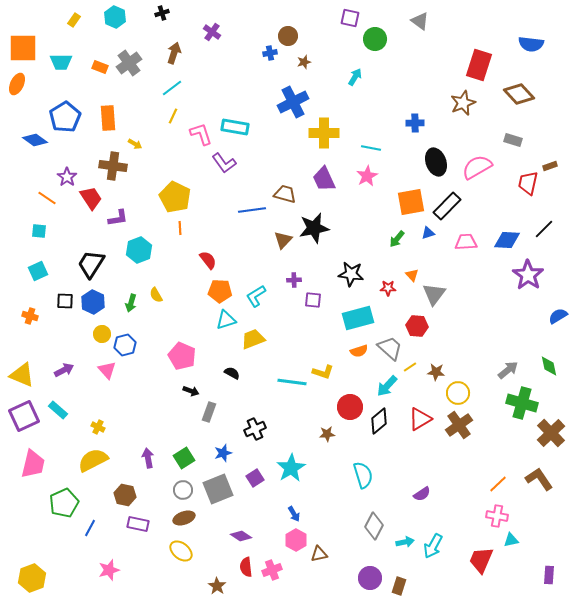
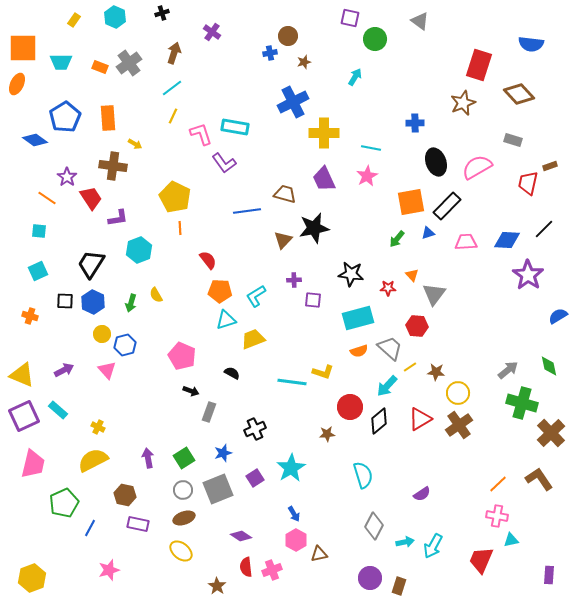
blue line at (252, 210): moved 5 px left, 1 px down
